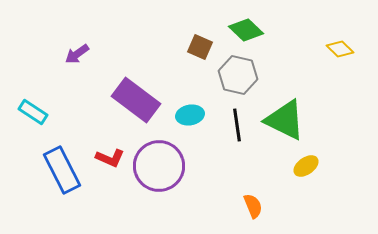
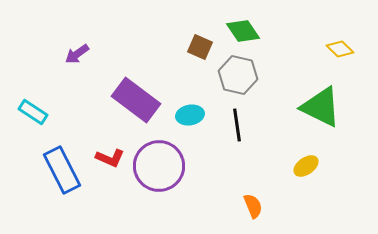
green diamond: moved 3 px left, 1 px down; rotated 12 degrees clockwise
green triangle: moved 36 px right, 13 px up
